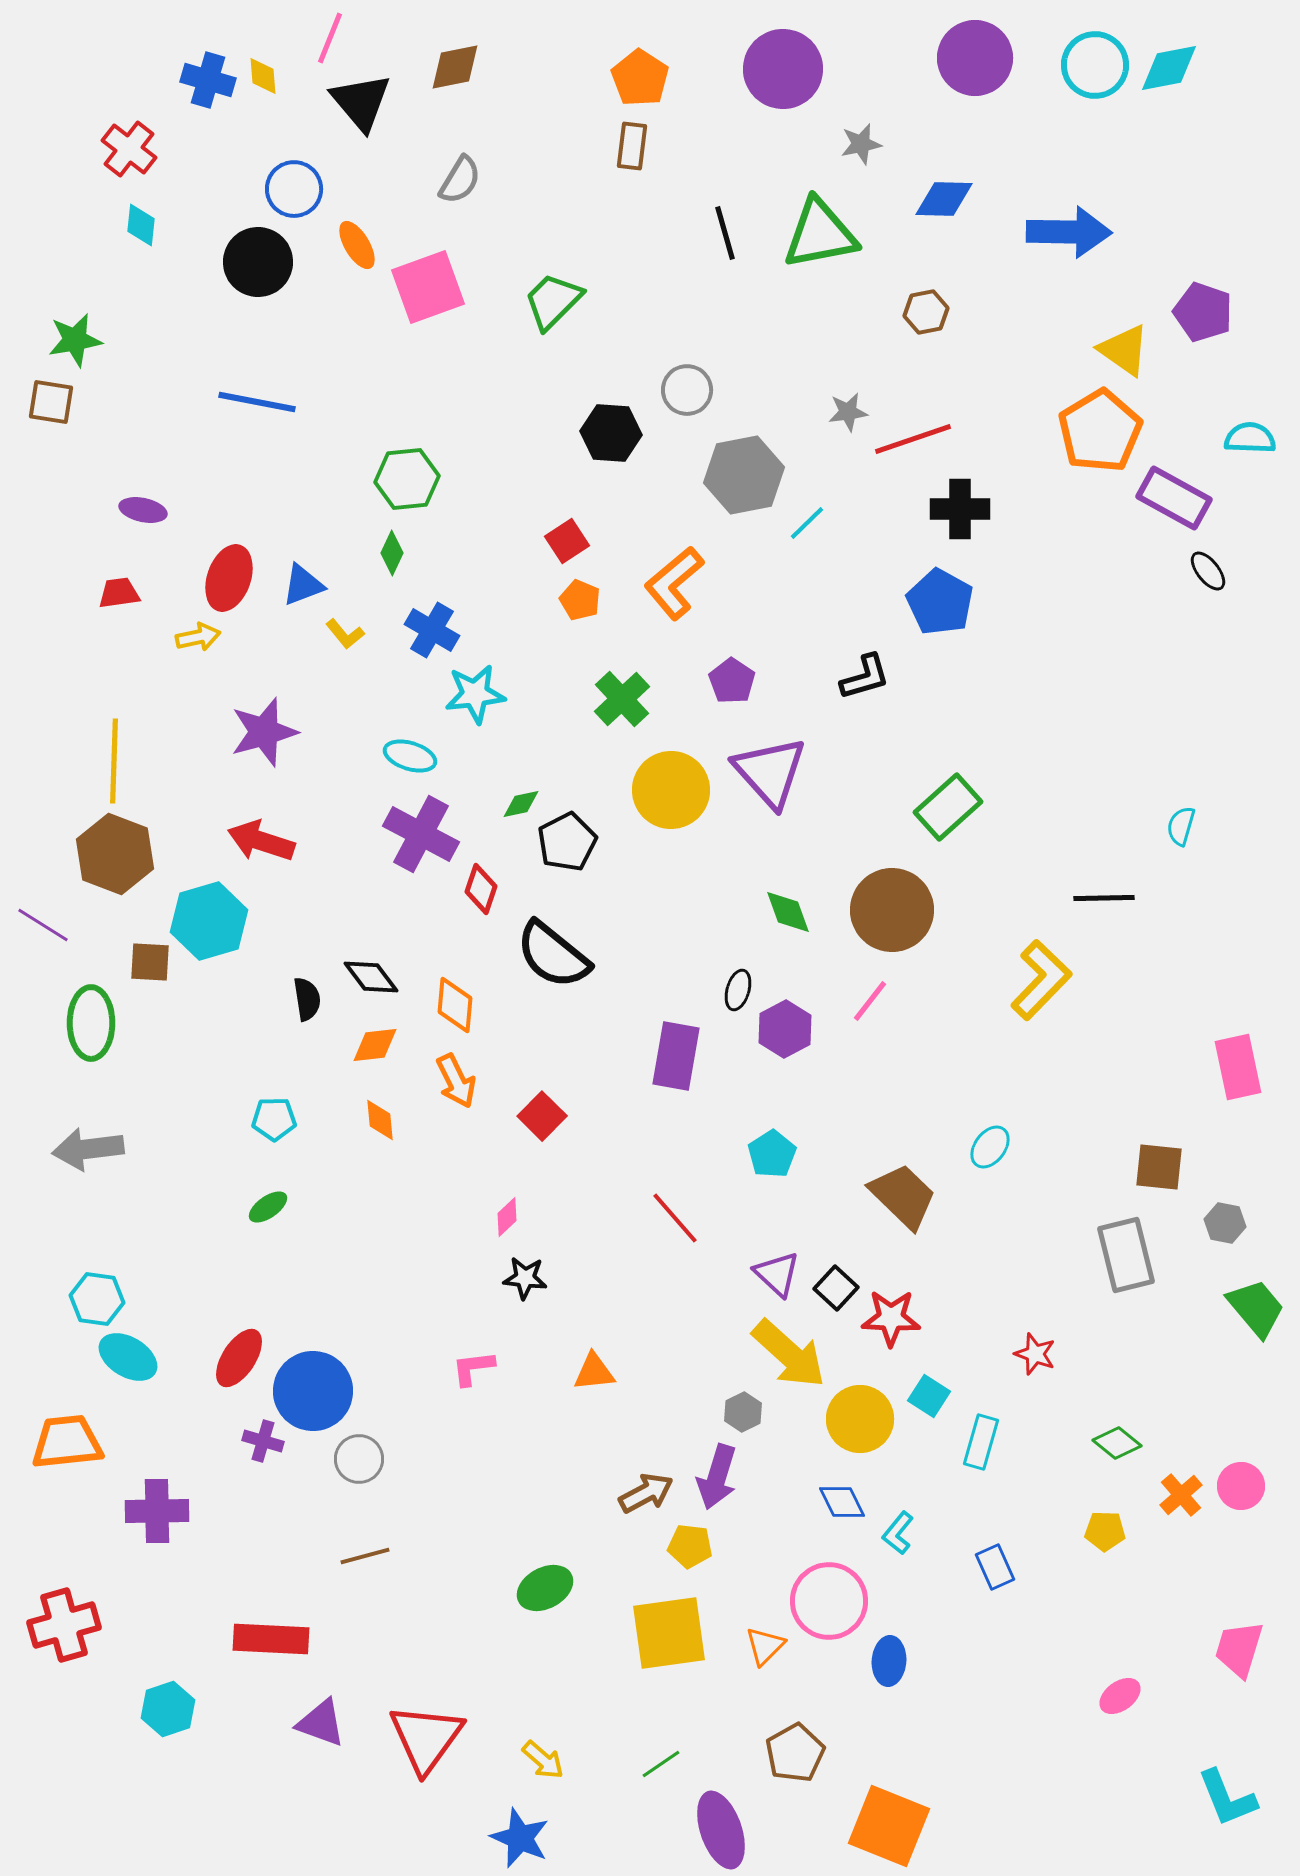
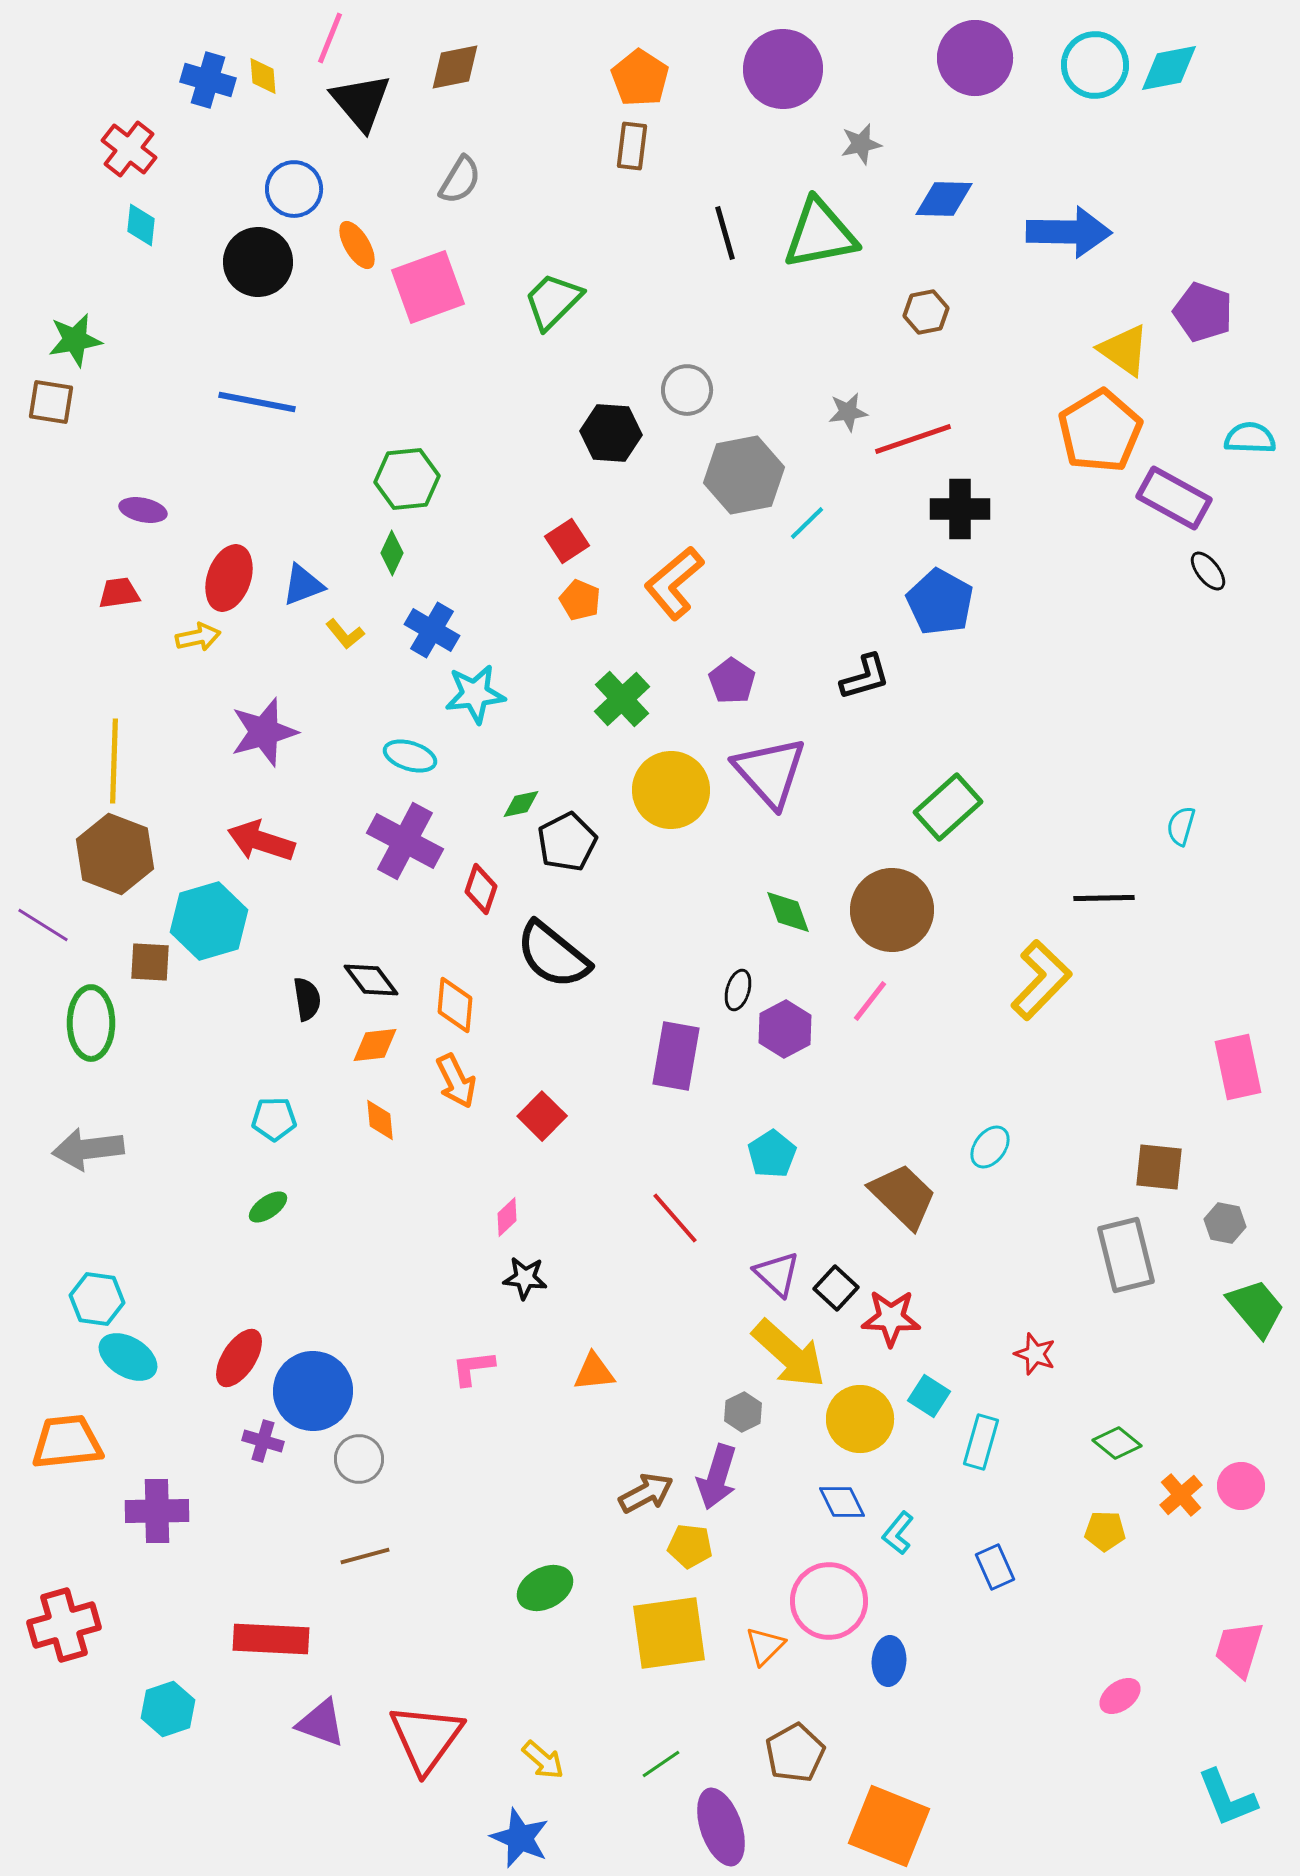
purple cross at (421, 834): moved 16 px left, 7 px down
black diamond at (371, 977): moved 3 px down
purple ellipse at (721, 1830): moved 3 px up
